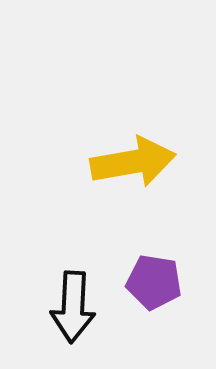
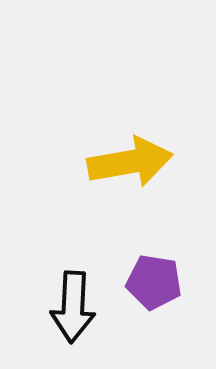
yellow arrow: moved 3 px left
